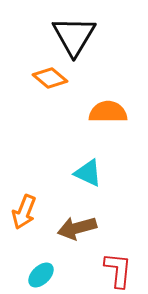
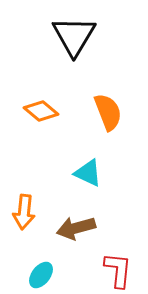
orange diamond: moved 9 px left, 33 px down
orange semicircle: rotated 69 degrees clockwise
orange arrow: rotated 16 degrees counterclockwise
brown arrow: moved 1 px left
cyan ellipse: rotated 8 degrees counterclockwise
